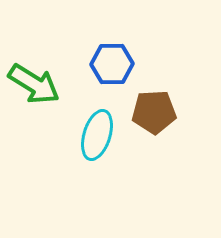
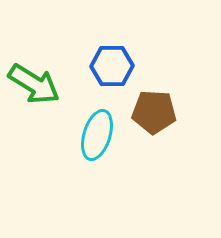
blue hexagon: moved 2 px down
brown pentagon: rotated 6 degrees clockwise
